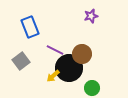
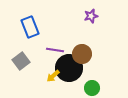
purple line: rotated 18 degrees counterclockwise
